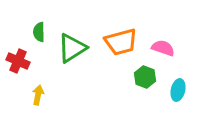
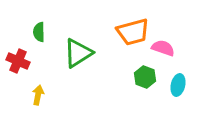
orange trapezoid: moved 12 px right, 10 px up
green triangle: moved 6 px right, 5 px down
cyan ellipse: moved 5 px up
